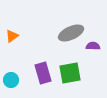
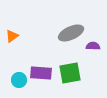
purple rectangle: moved 2 px left; rotated 70 degrees counterclockwise
cyan circle: moved 8 px right
